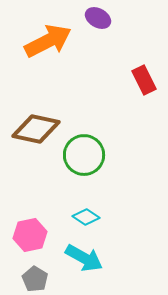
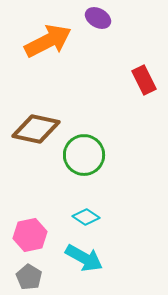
gray pentagon: moved 6 px left, 2 px up
